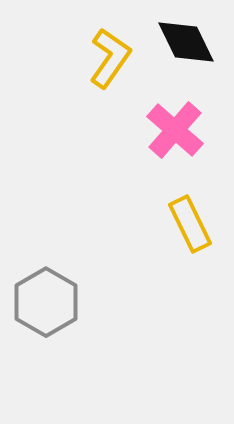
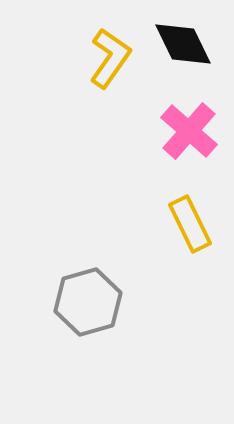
black diamond: moved 3 px left, 2 px down
pink cross: moved 14 px right, 1 px down
gray hexagon: moved 42 px right; rotated 14 degrees clockwise
